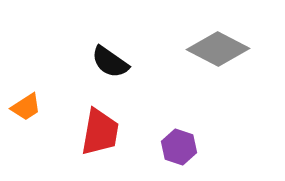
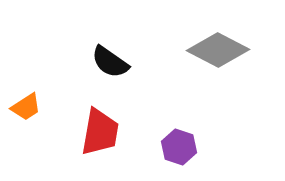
gray diamond: moved 1 px down
